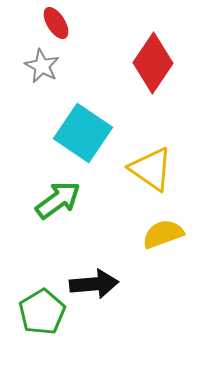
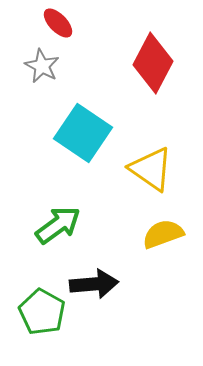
red ellipse: moved 2 px right; rotated 12 degrees counterclockwise
red diamond: rotated 6 degrees counterclockwise
green arrow: moved 25 px down
green pentagon: rotated 12 degrees counterclockwise
